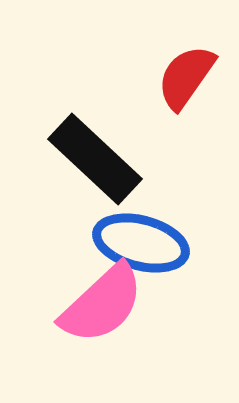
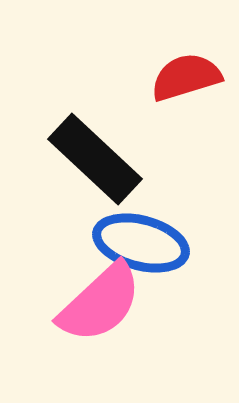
red semicircle: rotated 38 degrees clockwise
pink semicircle: moved 2 px left, 1 px up
